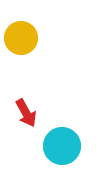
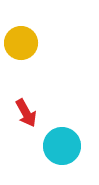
yellow circle: moved 5 px down
